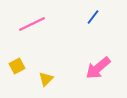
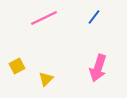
blue line: moved 1 px right
pink line: moved 12 px right, 6 px up
pink arrow: rotated 32 degrees counterclockwise
